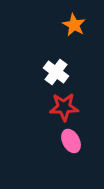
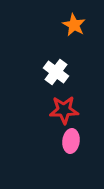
red star: moved 3 px down
pink ellipse: rotated 35 degrees clockwise
